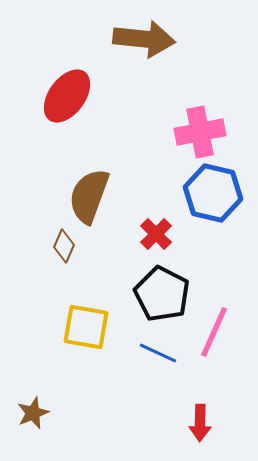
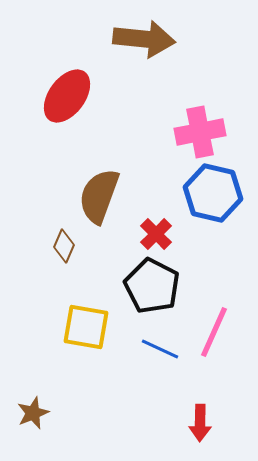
brown semicircle: moved 10 px right
black pentagon: moved 10 px left, 8 px up
blue line: moved 2 px right, 4 px up
